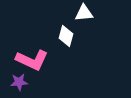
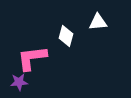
white triangle: moved 14 px right, 9 px down
pink L-shape: moved 2 px up; rotated 148 degrees clockwise
